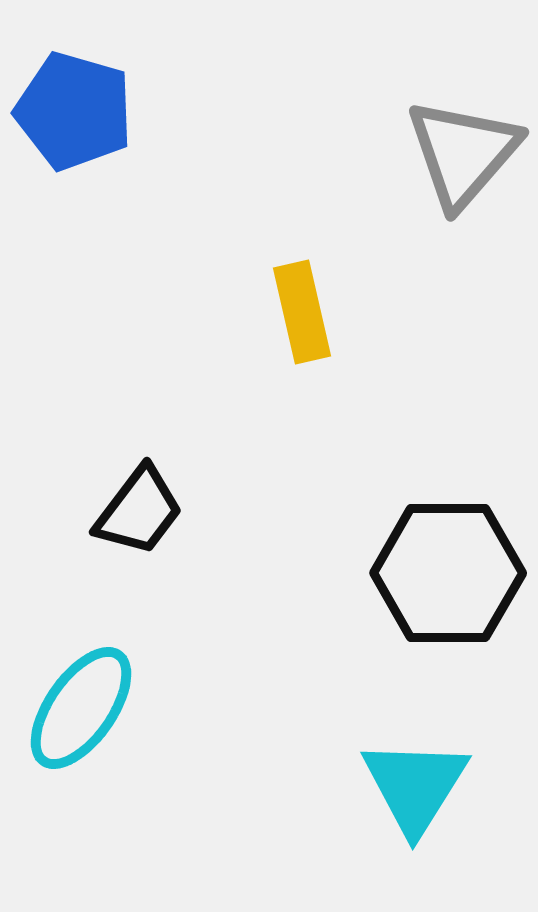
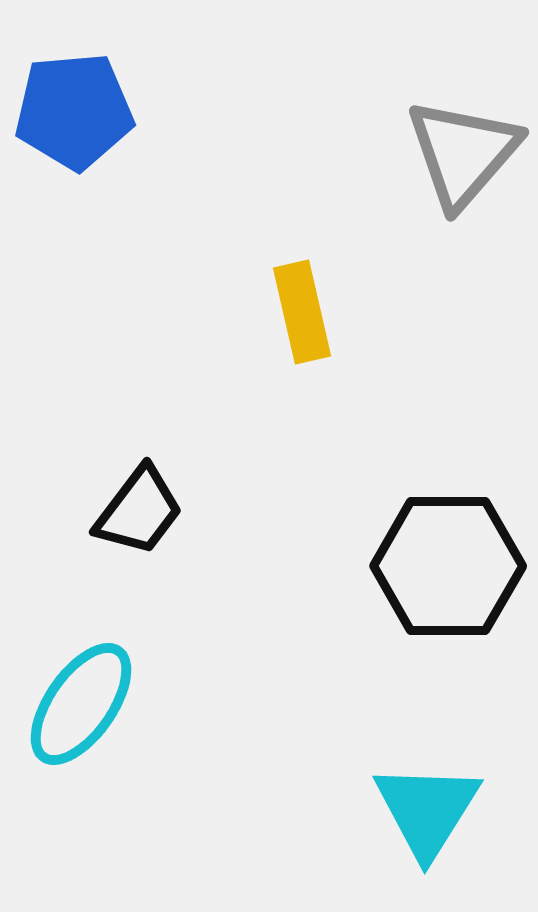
blue pentagon: rotated 21 degrees counterclockwise
black hexagon: moved 7 px up
cyan ellipse: moved 4 px up
cyan triangle: moved 12 px right, 24 px down
